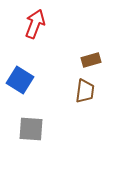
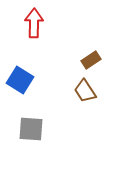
red arrow: moved 1 px left, 1 px up; rotated 20 degrees counterclockwise
brown rectangle: rotated 18 degrees counterclockwise
brown trapezoid: rotated 140 degrees clockwise
